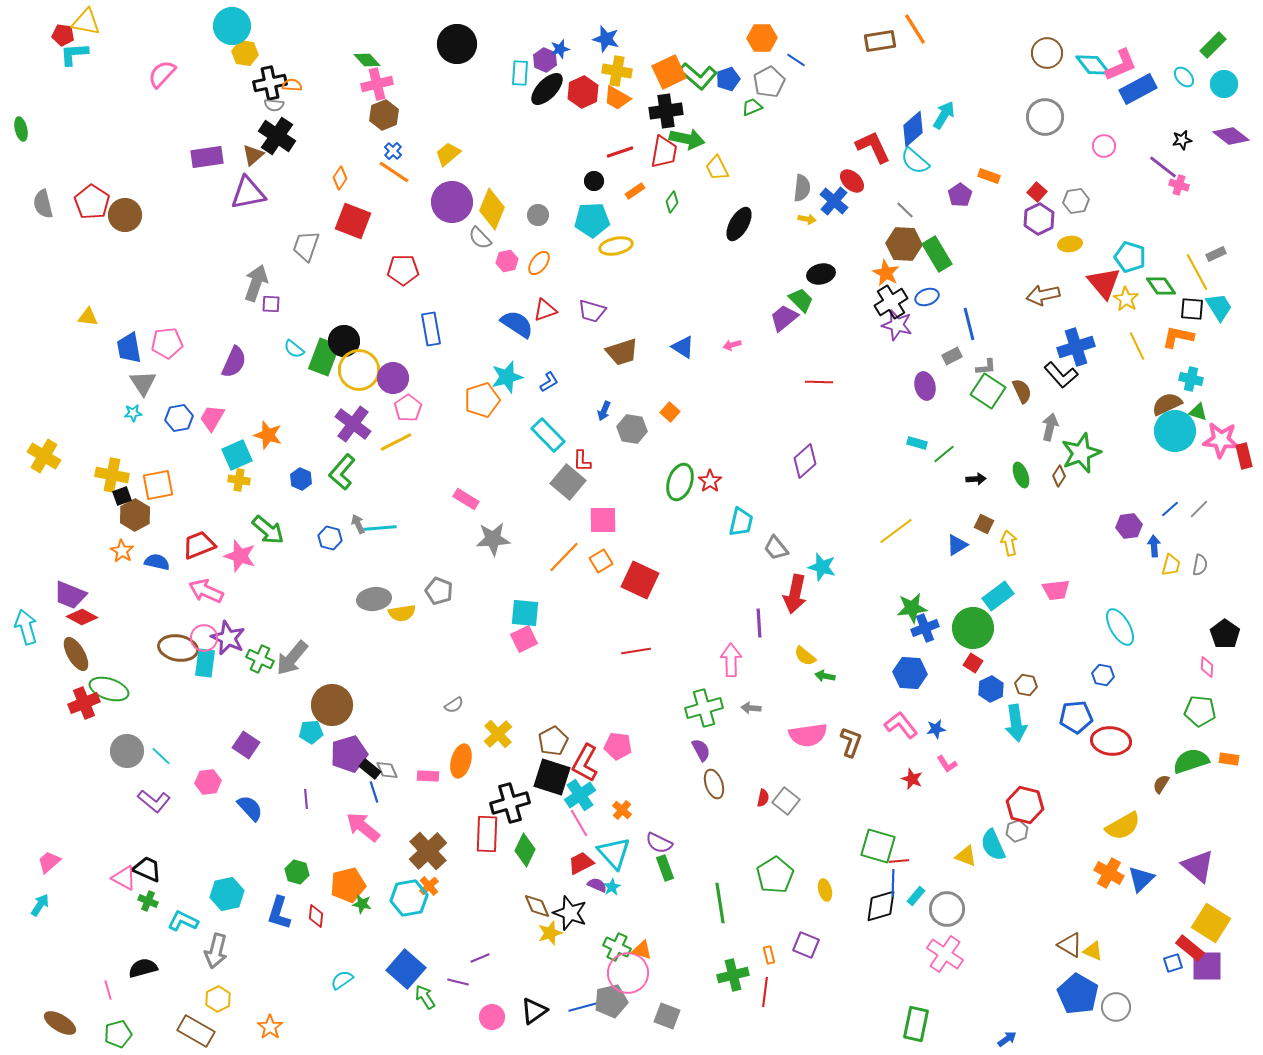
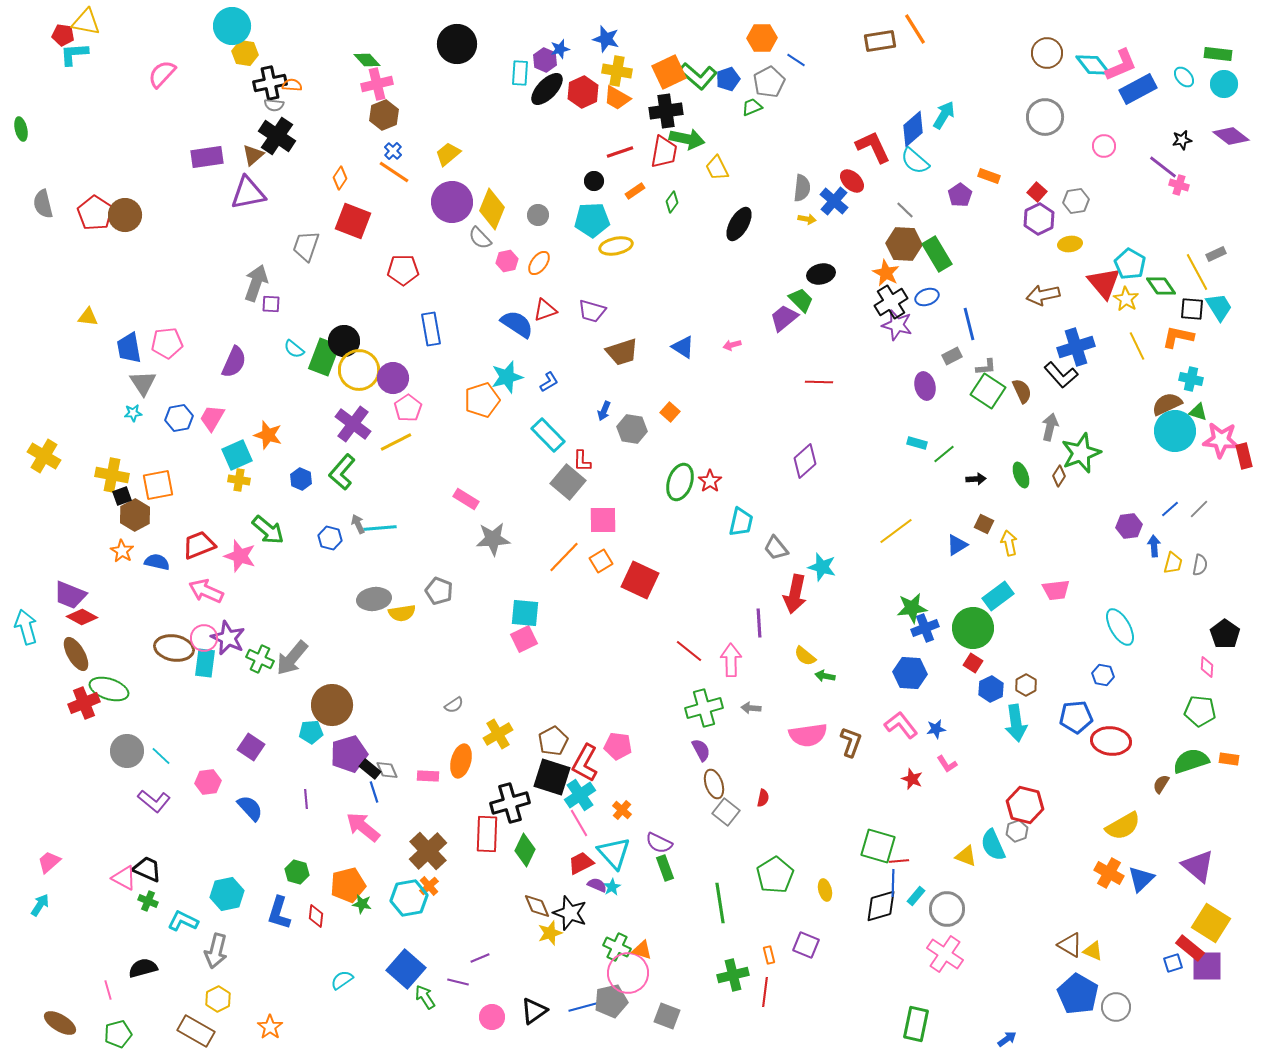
green rectangle at (1213, 45): moved 5 px right, 9 px down; rotated 52 degrees clockwise
red pentagon at (92, 202): moved 3 px right, 11 px down
cyan pentagon at (1130, 257): moved 7 px down; rotated 12 degrees clockwise
yellow trapezoid at (1171, 565): moved 2 px right, 2 px up
brown ellipse at (178, 648): moved 4 px left
red line at (636, 651): moved 53 px right; rotated 48 degrees clockwise
brown hexagon at (1026, 685): rotated 20 degrees clockwise
yellow cross at (498, 734): rotated 12 degrees clockwise
purple square at (246, 745): moved 5 px right, 2 px down
gray square at (786, 801): moved 60 px left, 11 px down
